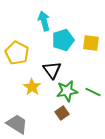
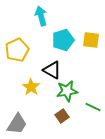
cyan arrow: moved 3 px left, 5 px up
yellow square: moved 3 px up
yellow pentagon: moved 3 px up; rotated 20 degrees clockwise
black triangle: rotated 24 degrees counterclockwise
yellow star: moved 1 px left
green line: moved 15 px down
brown square: moved 3 px down
gray trapezoid: rotated 90 degrees clockwise
